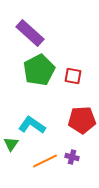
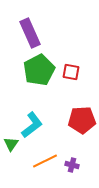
purple rectangle: rotated 24 degrees clockwise
red square: moved 2 px left, 4 px up
cyan L-shape: rotated 108 degrees clockwise
purple cross: moved 8 px down
